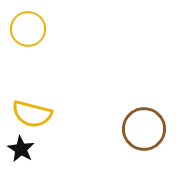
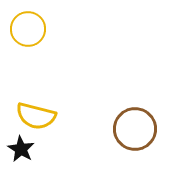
yellow semicircle: moved 4 px right, 2 px down
brown circle: moved 9 px left
